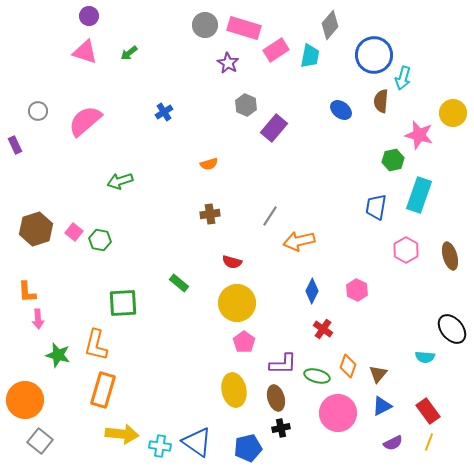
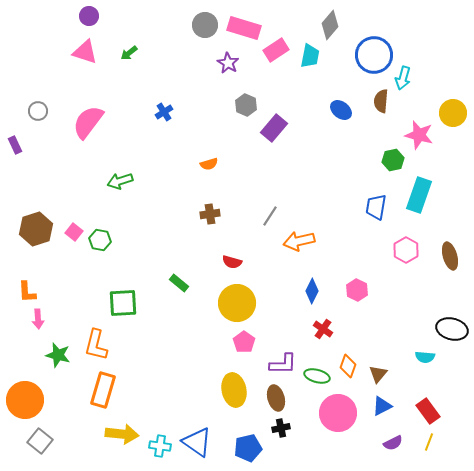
pink semicircle at (85, 121): moved 3 px right, 1 px down; rotated 12 degrees counterclockwise
black ellipse at (452, 329): rotated 36 degrees counterclockwise
